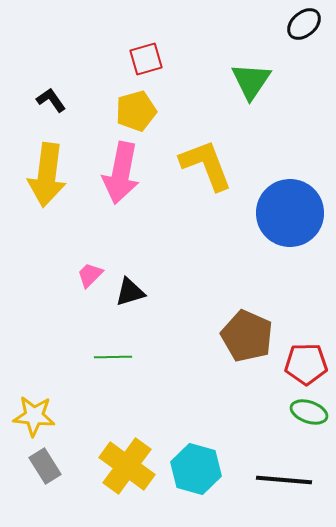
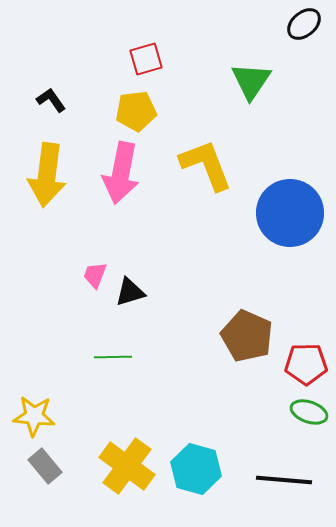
yellow pentagon: rotated 9 degrees clockwise
pink trapezoid: moved 5 px right; rotated 24 degrees counterclockwise
gray rectangle: rotated 8 degrees counterclockwise
